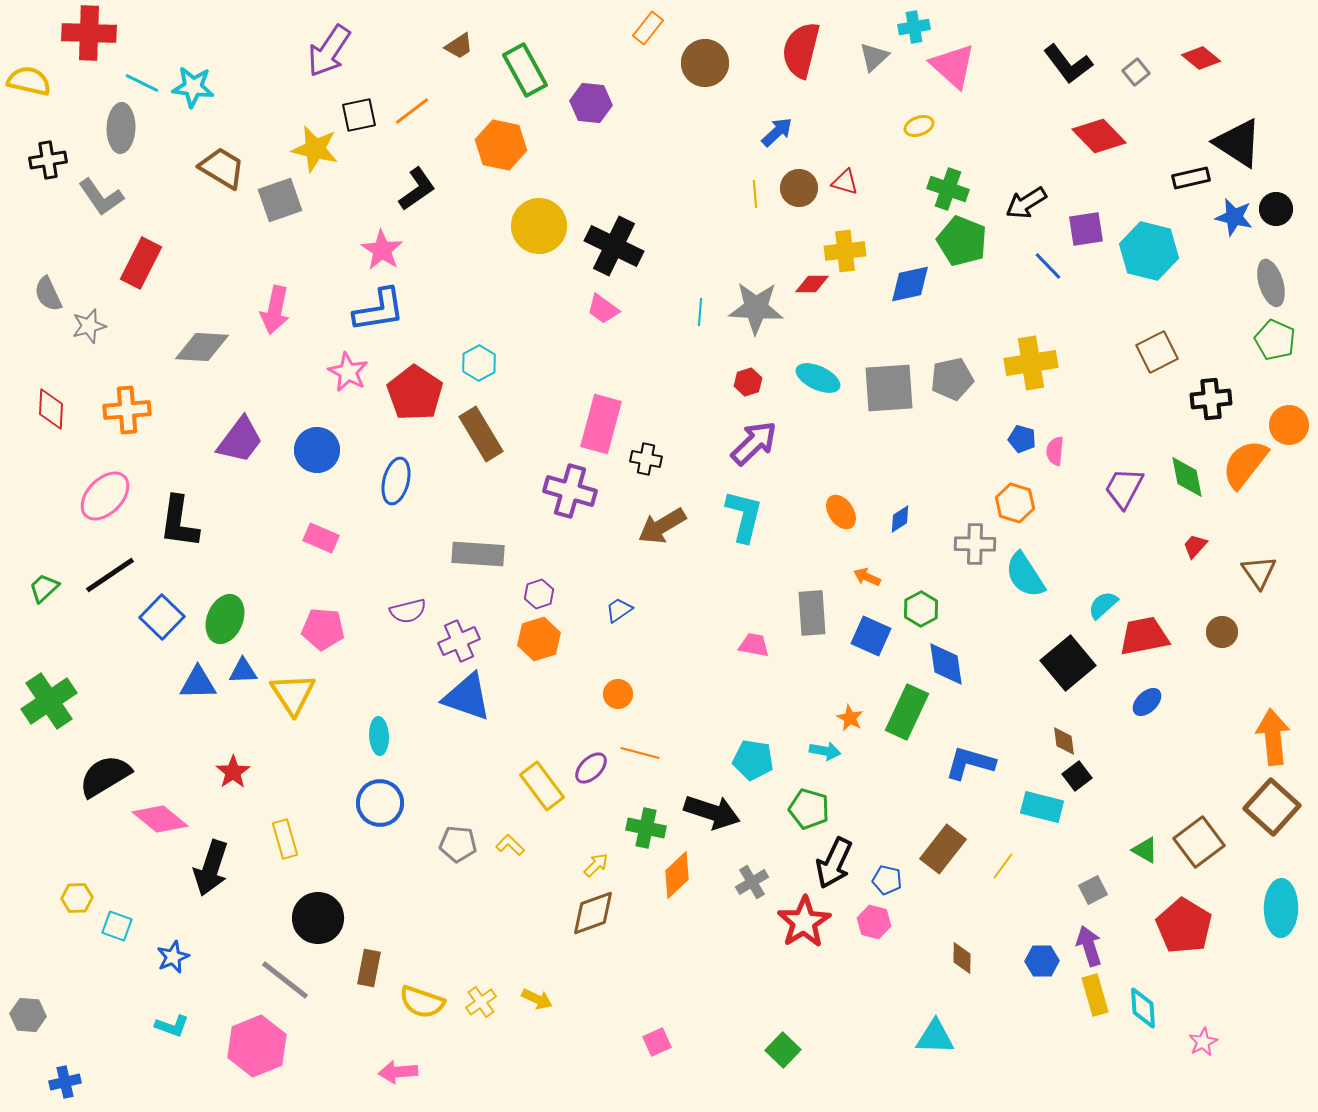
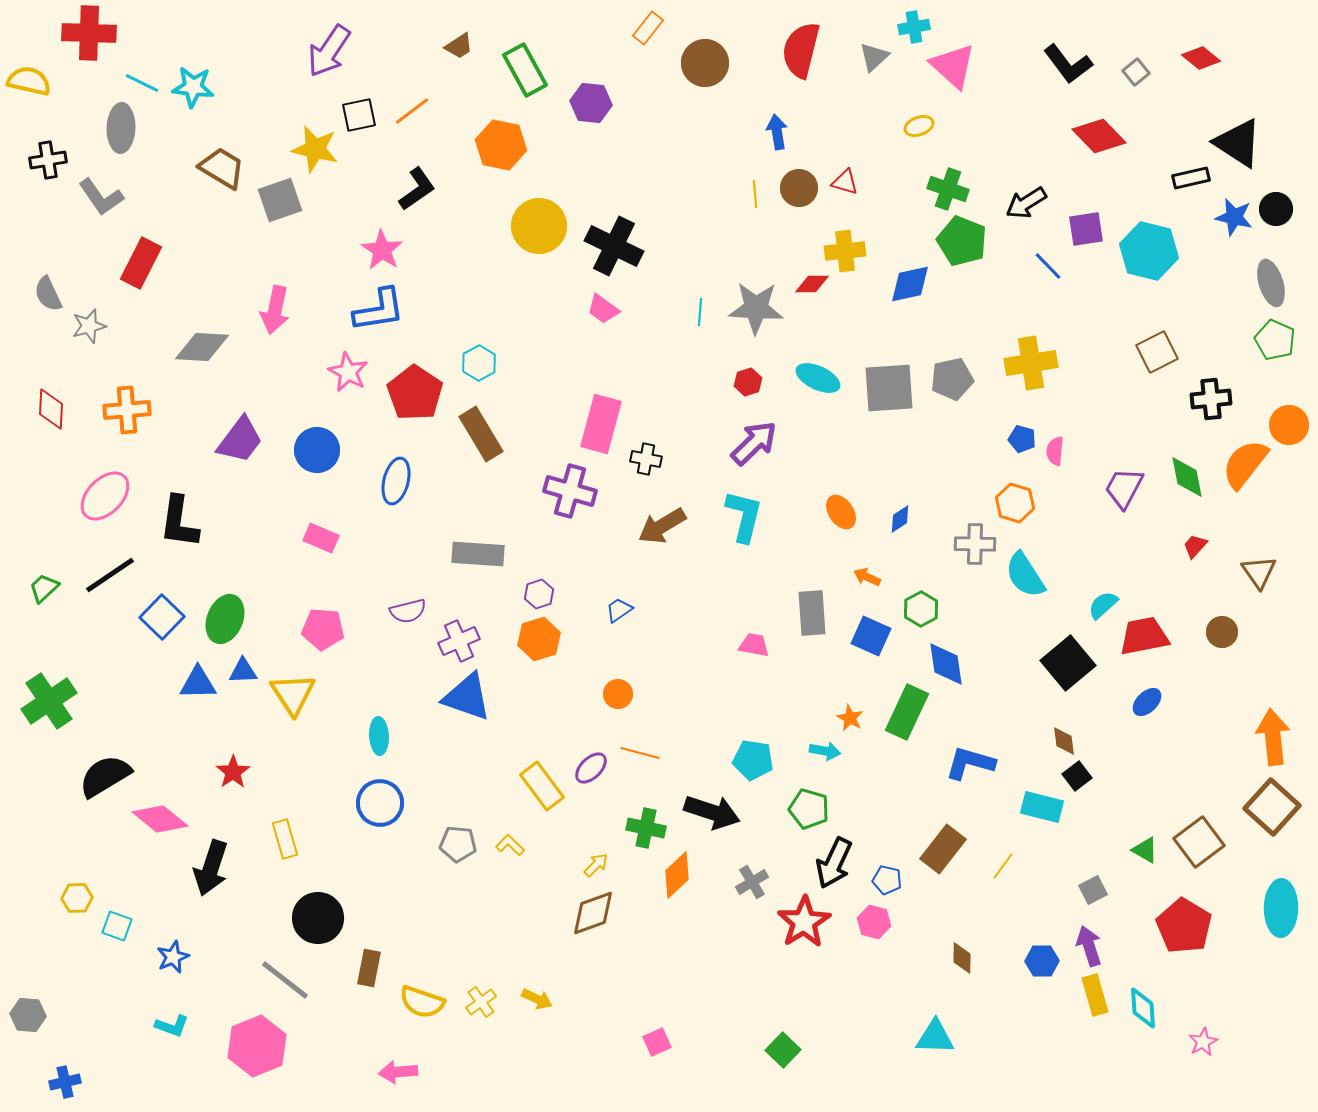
blue arrow at (777, 132): rotated 56 degrees counterclockwise
